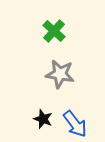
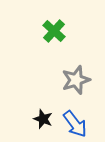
gray star: moved 16 px right, 6 px down; rotated 28 degrees counterclockwise
